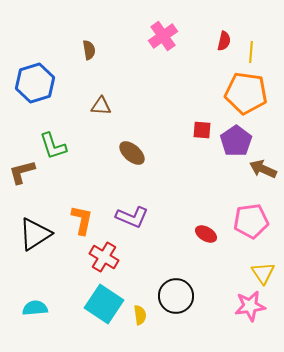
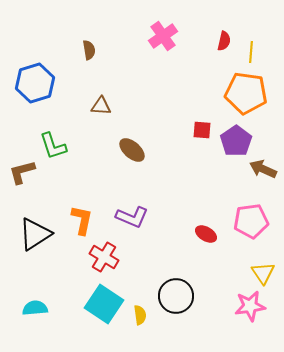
brown ellipse: moved 3 px up
